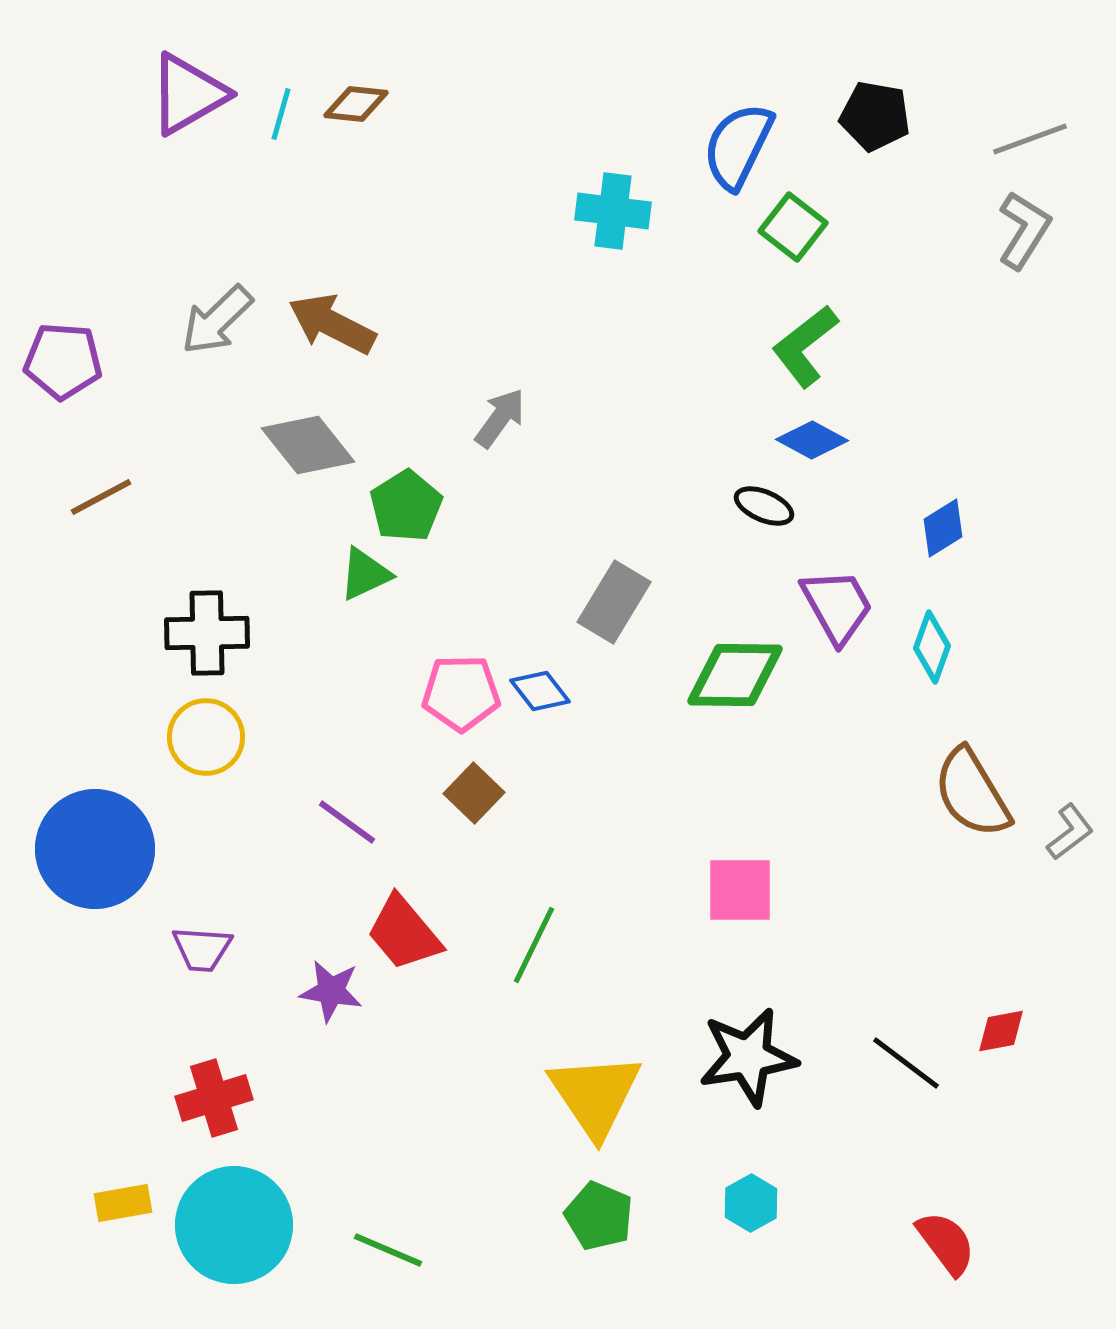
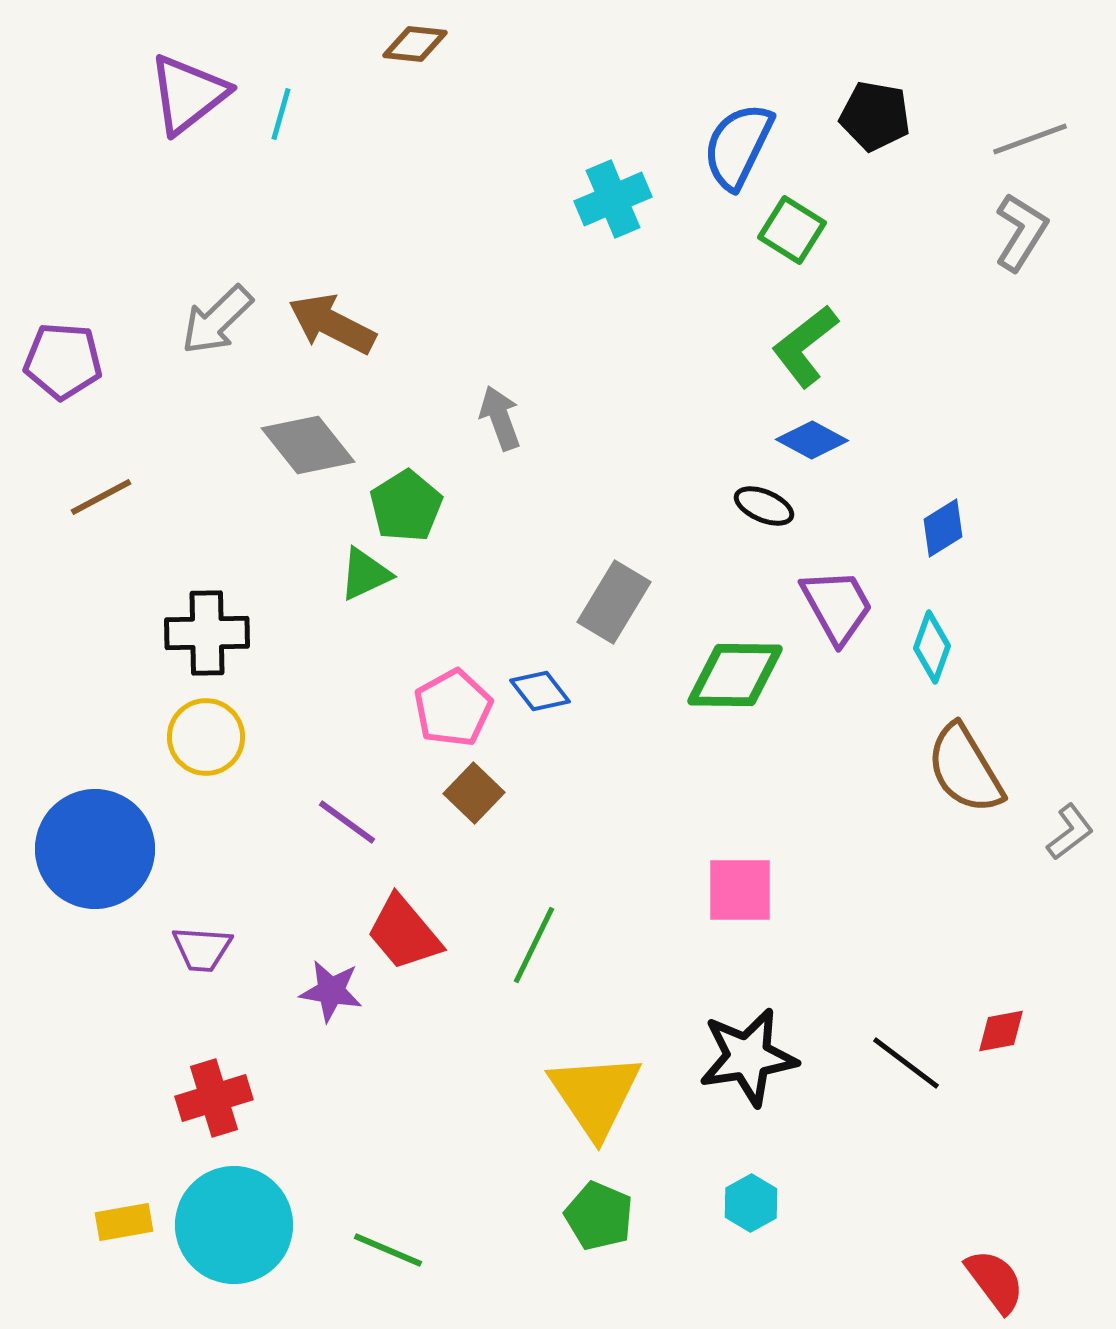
purple triangle at (188, 94): rotated 8 degrees counterclockwise
brown diamond at (356, 104): moved 59 px right, 60 px up
cyan cross at (613, 211): moved 12 px up; rotated 30 degrees counterclockwise
green square at (793, 227): moved 1 px left, 3 px down; rotated 6 degrees counterclockwise
gray L-shape at (1024, 230): moved 3 px left, 2 px down
gray arrow at (500, 418): rotated 56 degrees counterclockwise
pink pentagon at (461, 693): moved 8 px left, 15 px down; rotated 28 degrees counterclockwise
brown semicircle at (972, 793): moved 7 px left, 24 px up
yellow rectangle at (123, 1203): moved 1 px right, 19 px down
red semicircle at (946, 1243): moved 49 px right, 38 px down
